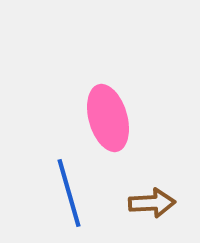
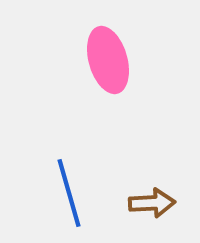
pink ellipse: moved 58 px up
